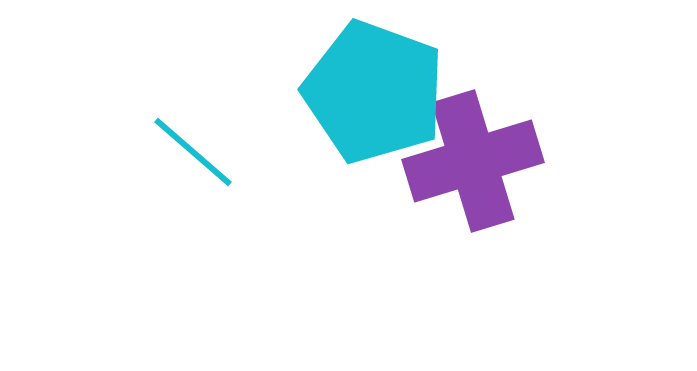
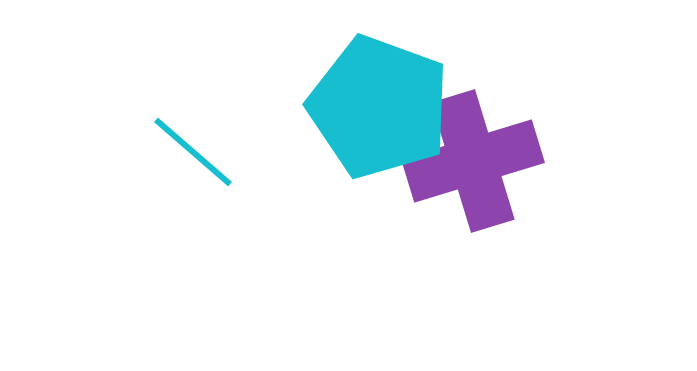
cyan pentagon: moved 5 px right, 15 px down
